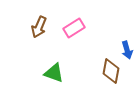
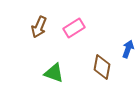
blue arrow: moved 1 px right, 1 px up; rotated 144 degrees counterclockwise
brown diamond: moved 9 px left, 4 px up
